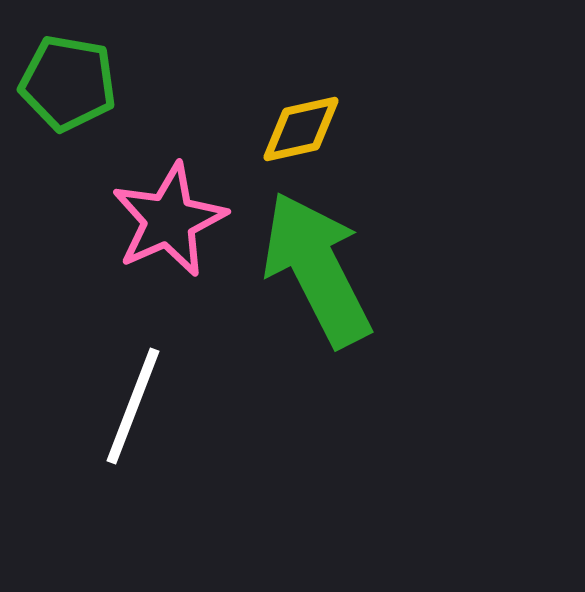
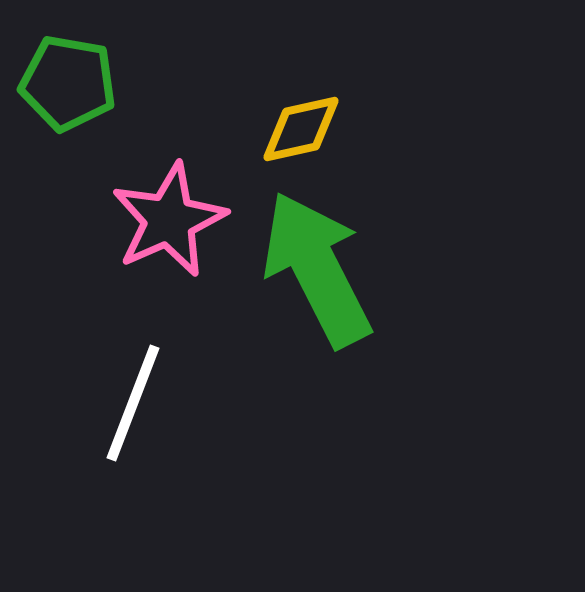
white line: moved 3 px up
